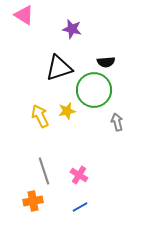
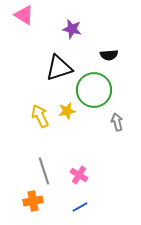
black semicircle: moved 3 px right, 7 px up
